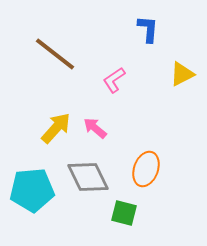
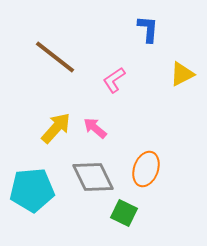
brown line: moved 3 px down
gray diamond: moved 5 px right
green square: rotated 12 degrees clockwise
